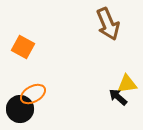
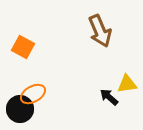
brown arrow: moved 8 px left, 7 px down
black arrow: moved 9 px left
